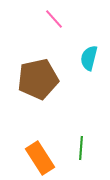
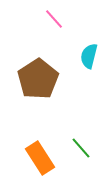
cyan semicircle: moved 2 px up
brown pentagon: rotated 21 degrees counterclockwise
green line: rotated 45 degrees counterclockwise
